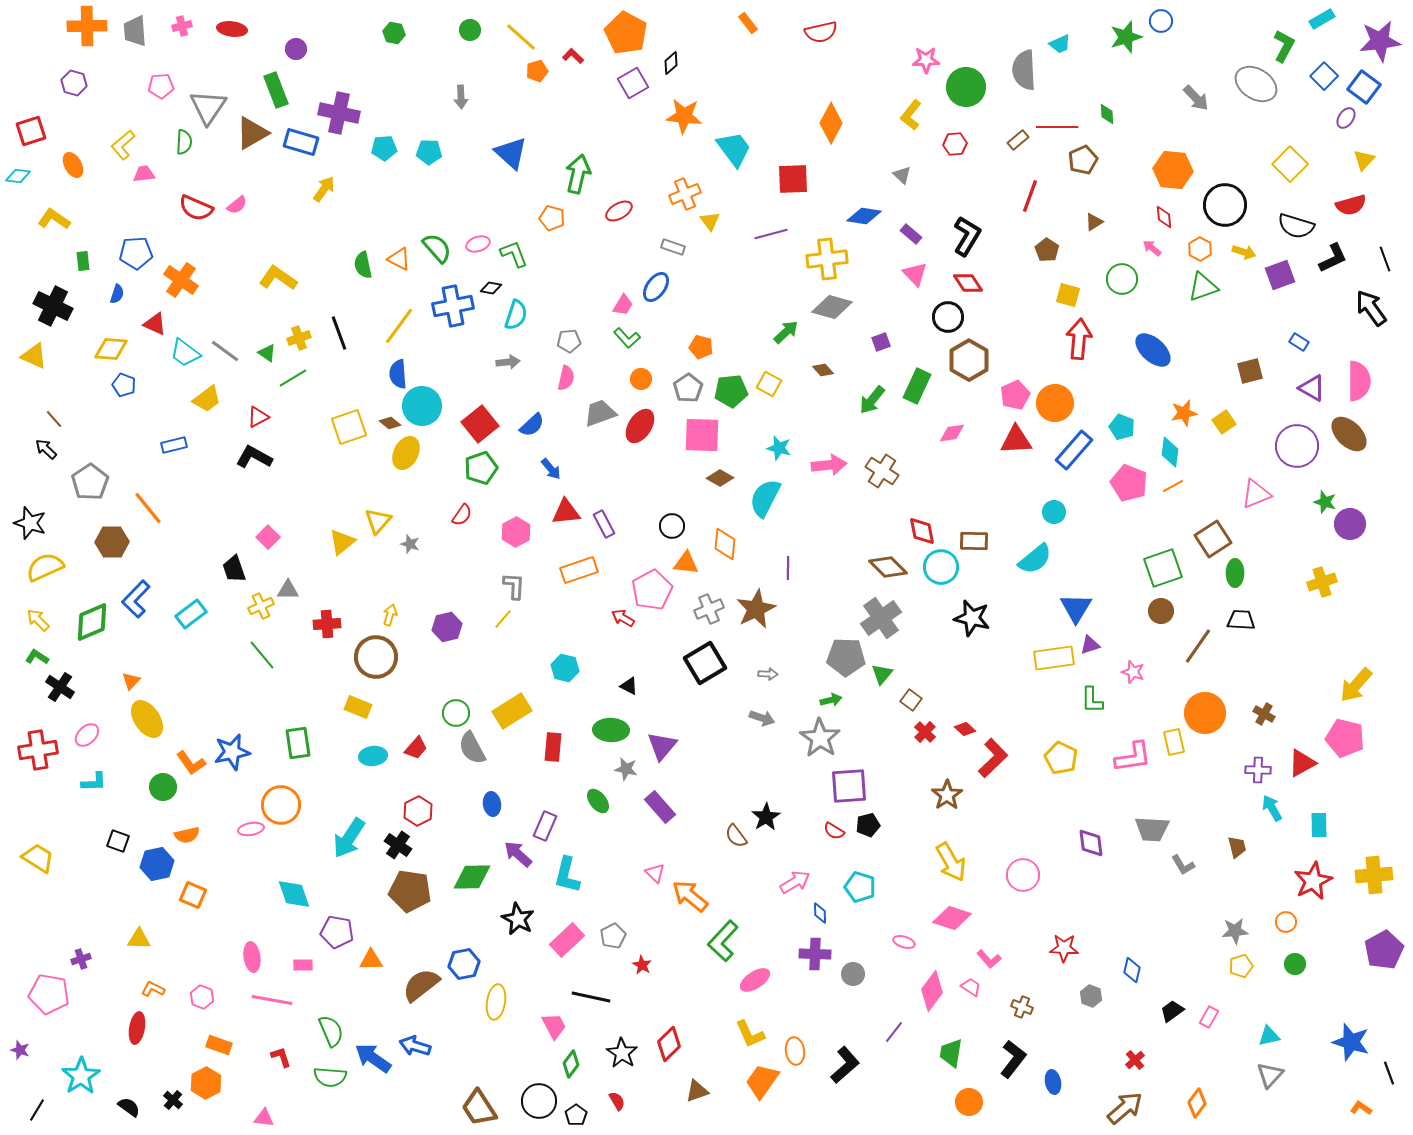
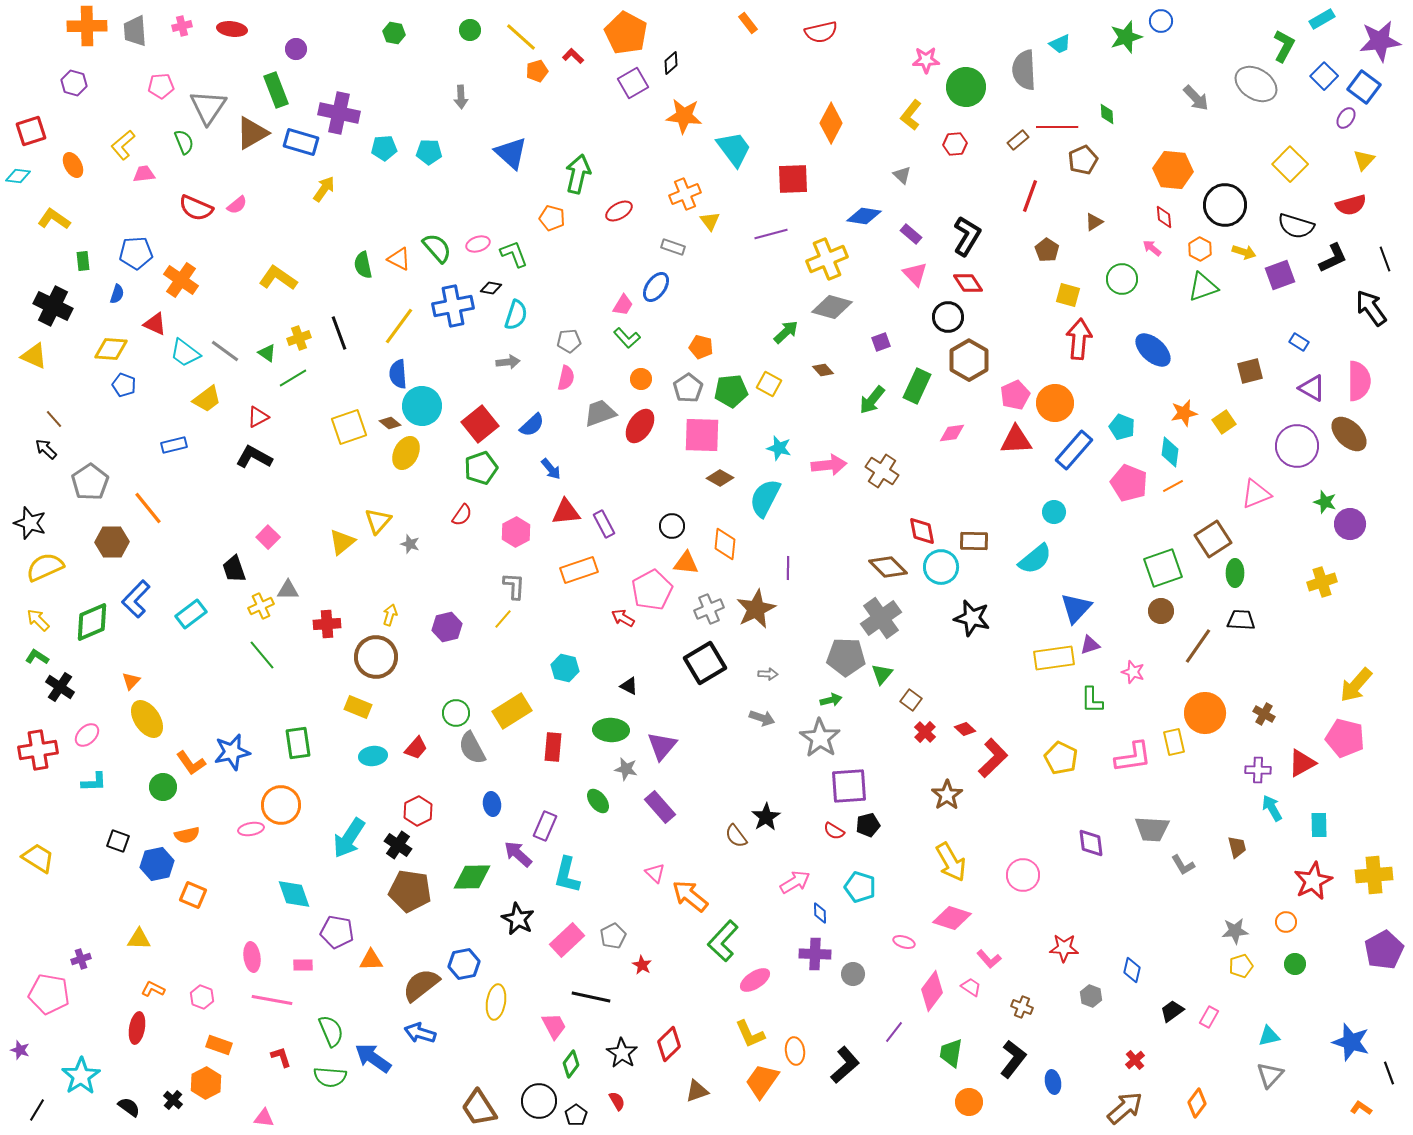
green semicircle at (184, 142): rotated 25 degrees counterclockwise
yellow cross at (827, 259): rotated 15 degrees counterclockwise
blue triangle at (1076, 608): rotated 12 degrees clockwise
blue arrow at (415, 1046): moved 5 px right, 13 px up
